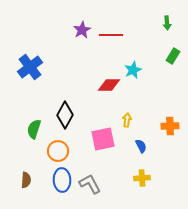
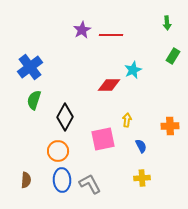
black diamond: moved 2 px down
green semicircle: moved 29 px up
